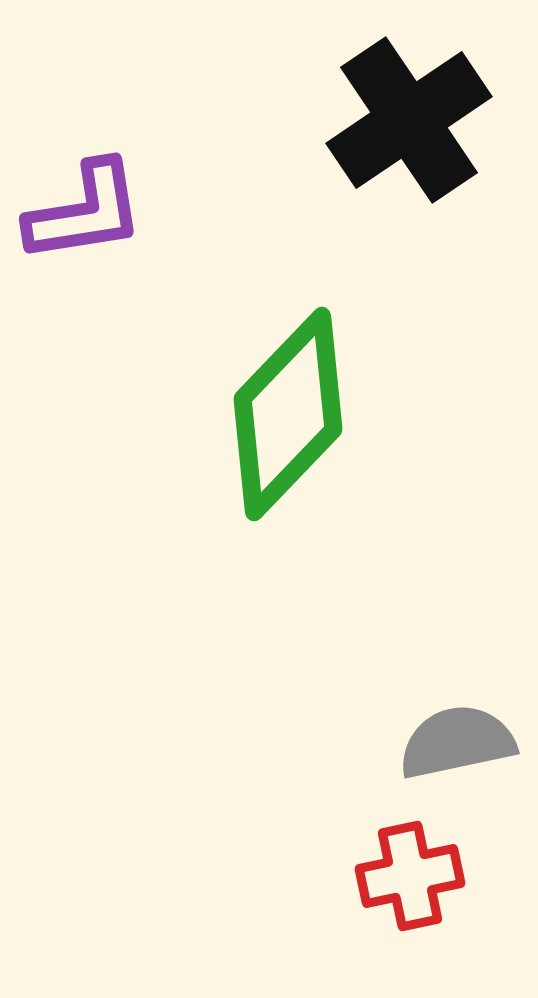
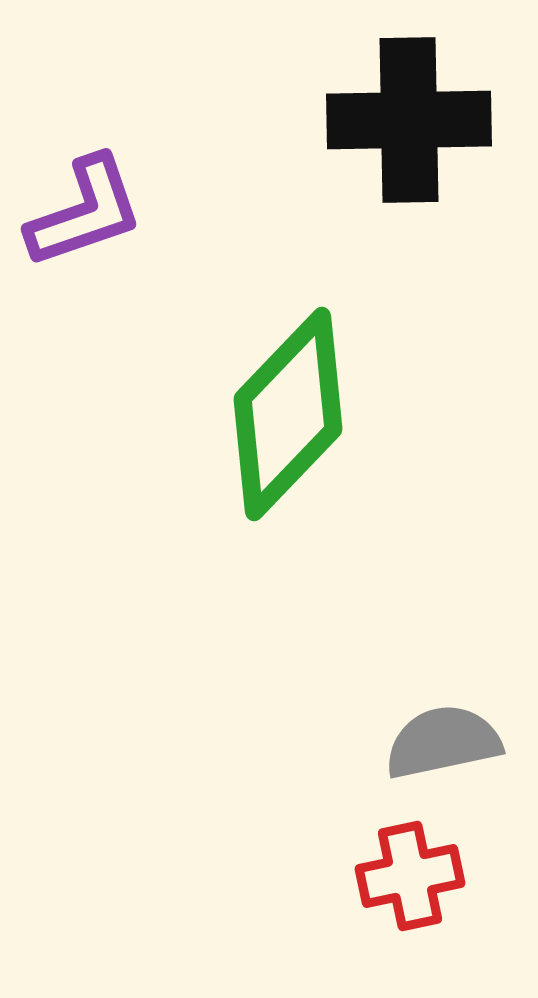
black cross: rotated 33 degrees clockwise
purple L-shape: rotated 10 degrees counterclockwise
gray semicircle: moved 14 px left
